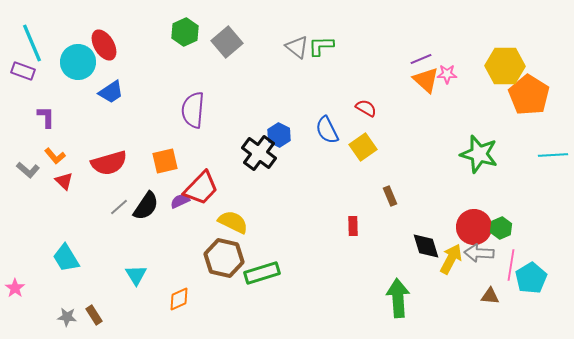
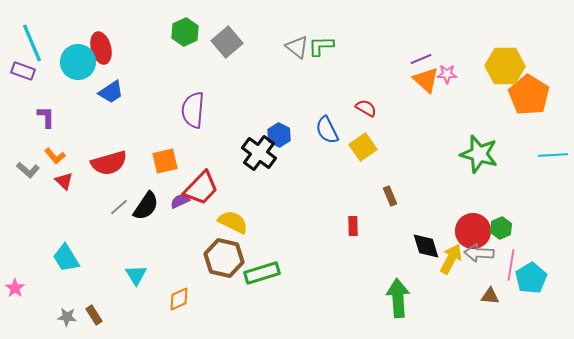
red ellipse at (104, 45): moved 3 px left, 3 px down; rotated 16 degrees clockwise
red circle at (474, 227): moved 1 px left, 4 px down
